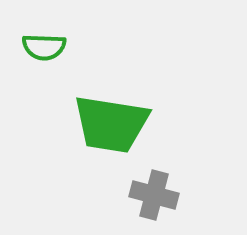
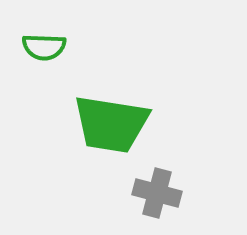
gray cross: moved 3 px right, 2 px up
